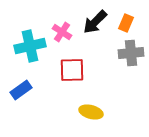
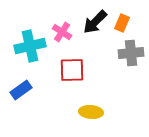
orange rectangle: moved 4 px left
yellow ellipse: rotated 10 degrees counterclockwise
